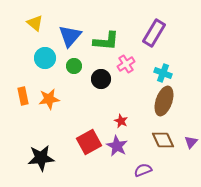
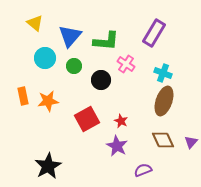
pink cross: rotated 24 degrees counterclockwise
black circle: moved 1 px down
orange star: moved 1 px left, 2 px down
red square: moved 2 px left, 23 px up
black star: moved 7 px right, 8 px down; rotated 24 degrees counterclockwise
